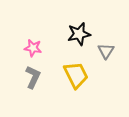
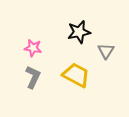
black star: moved 2 px up
yellow trapezoid: rotated 36 degrees counterclockwise
